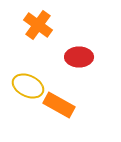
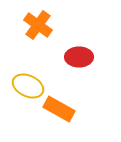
orange rectangle: moved 4 px down
